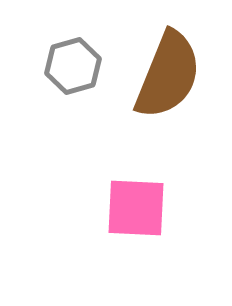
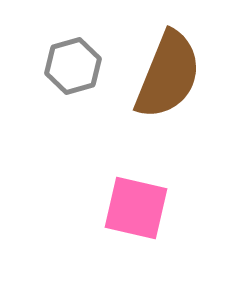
pink square: rotated 10 degrees clockwise
